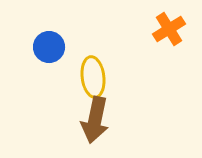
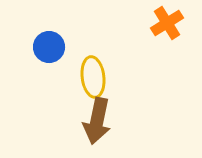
orange cross: moved 2 px left, 6 px up
brown arrow: moved 2 px right, 1 px down
